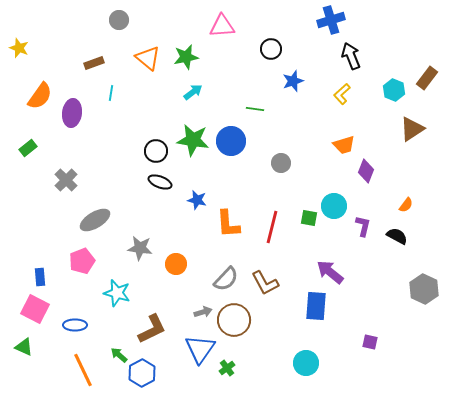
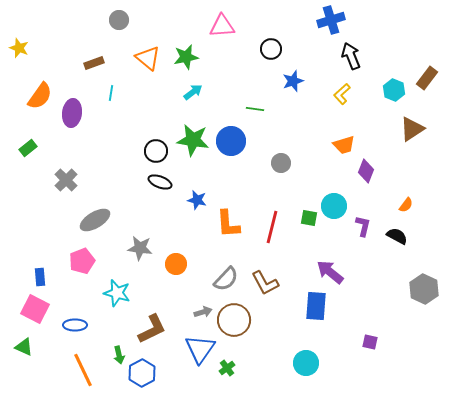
green arrow at (119, 355): rotated 144 degrees counterclockwise
